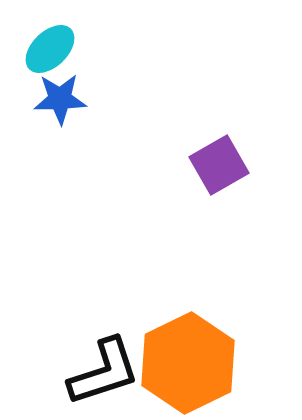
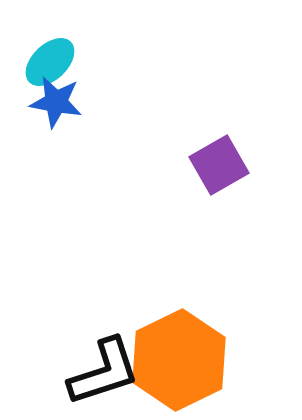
cyan ellipse: moved 13 px down
blue star: moved 4 px left, 3 px down; rotated 12 degrees clockwise
orange hexagon: moved 9 px left, 3 px up
